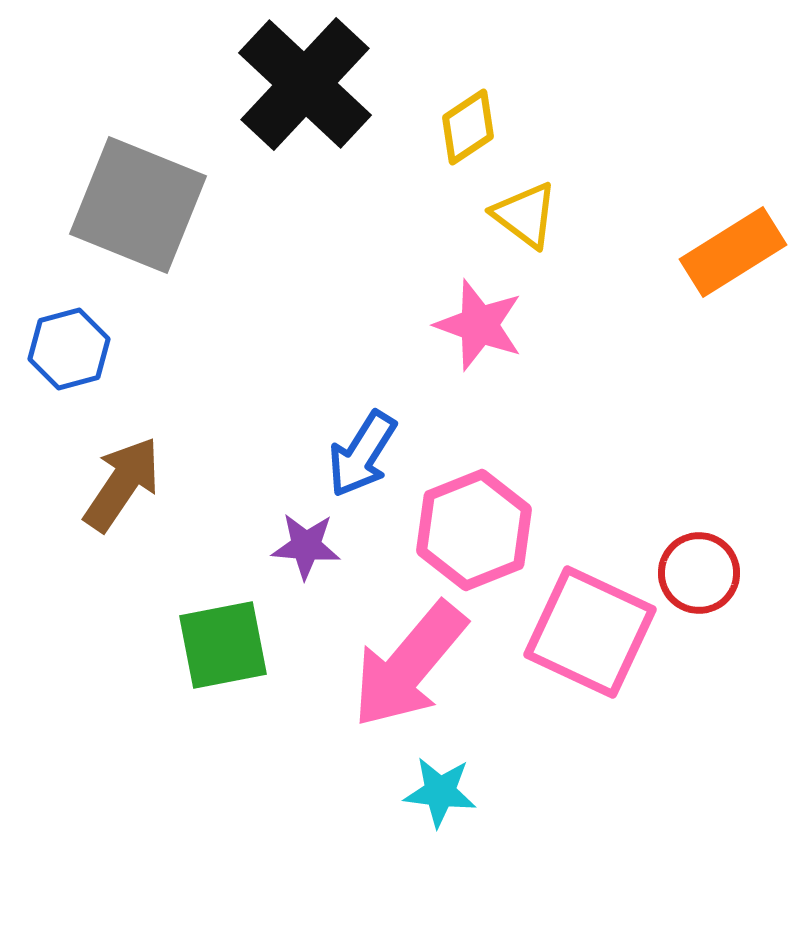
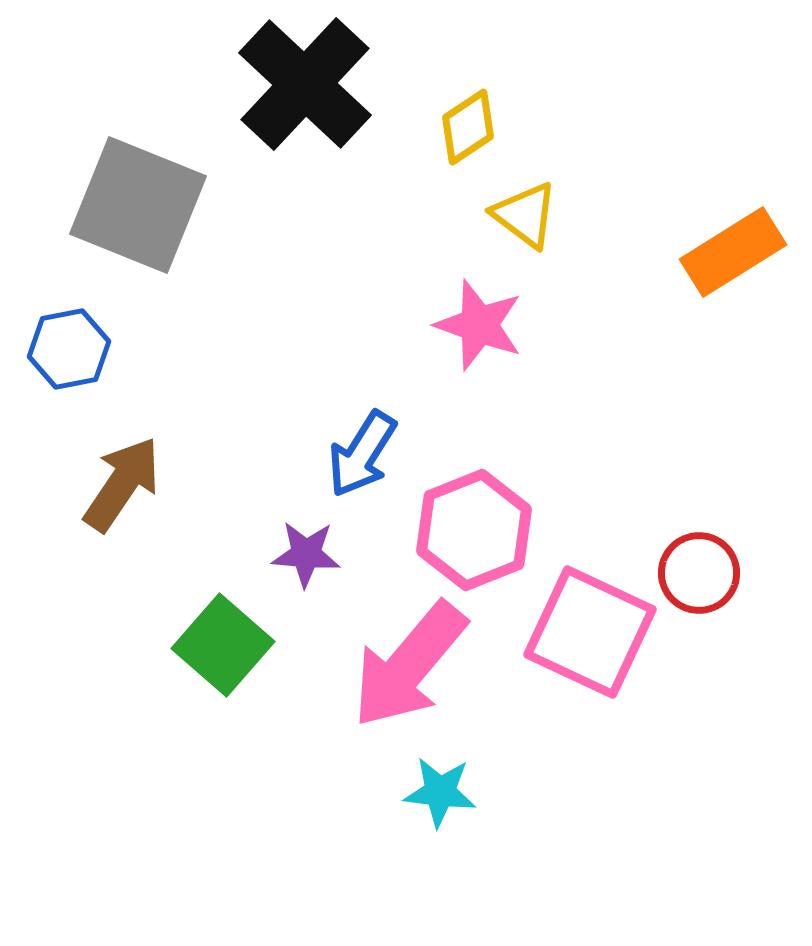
blue hexagon: rotated 4 degrees clockwise
purple star: moved 8 px down
green square: rotated 38 degrees counterclockwise
